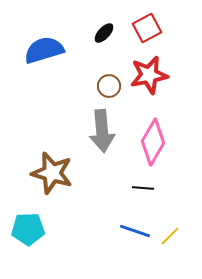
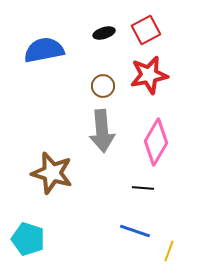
red square: moved 1 px left, 2 px down
black ellipse: rotated 30 degrees clockwise
blue semicircle: rotated 6 degrees clockwise
brown circle: moved 6 px left
pink diamond: moved 3 px right
cyan pentagon: moved 10 px down; rotated 20 degrees clockwise
yellow line: moved 1 px left, 15 px down; rotated 25 degrees counterclockwise
